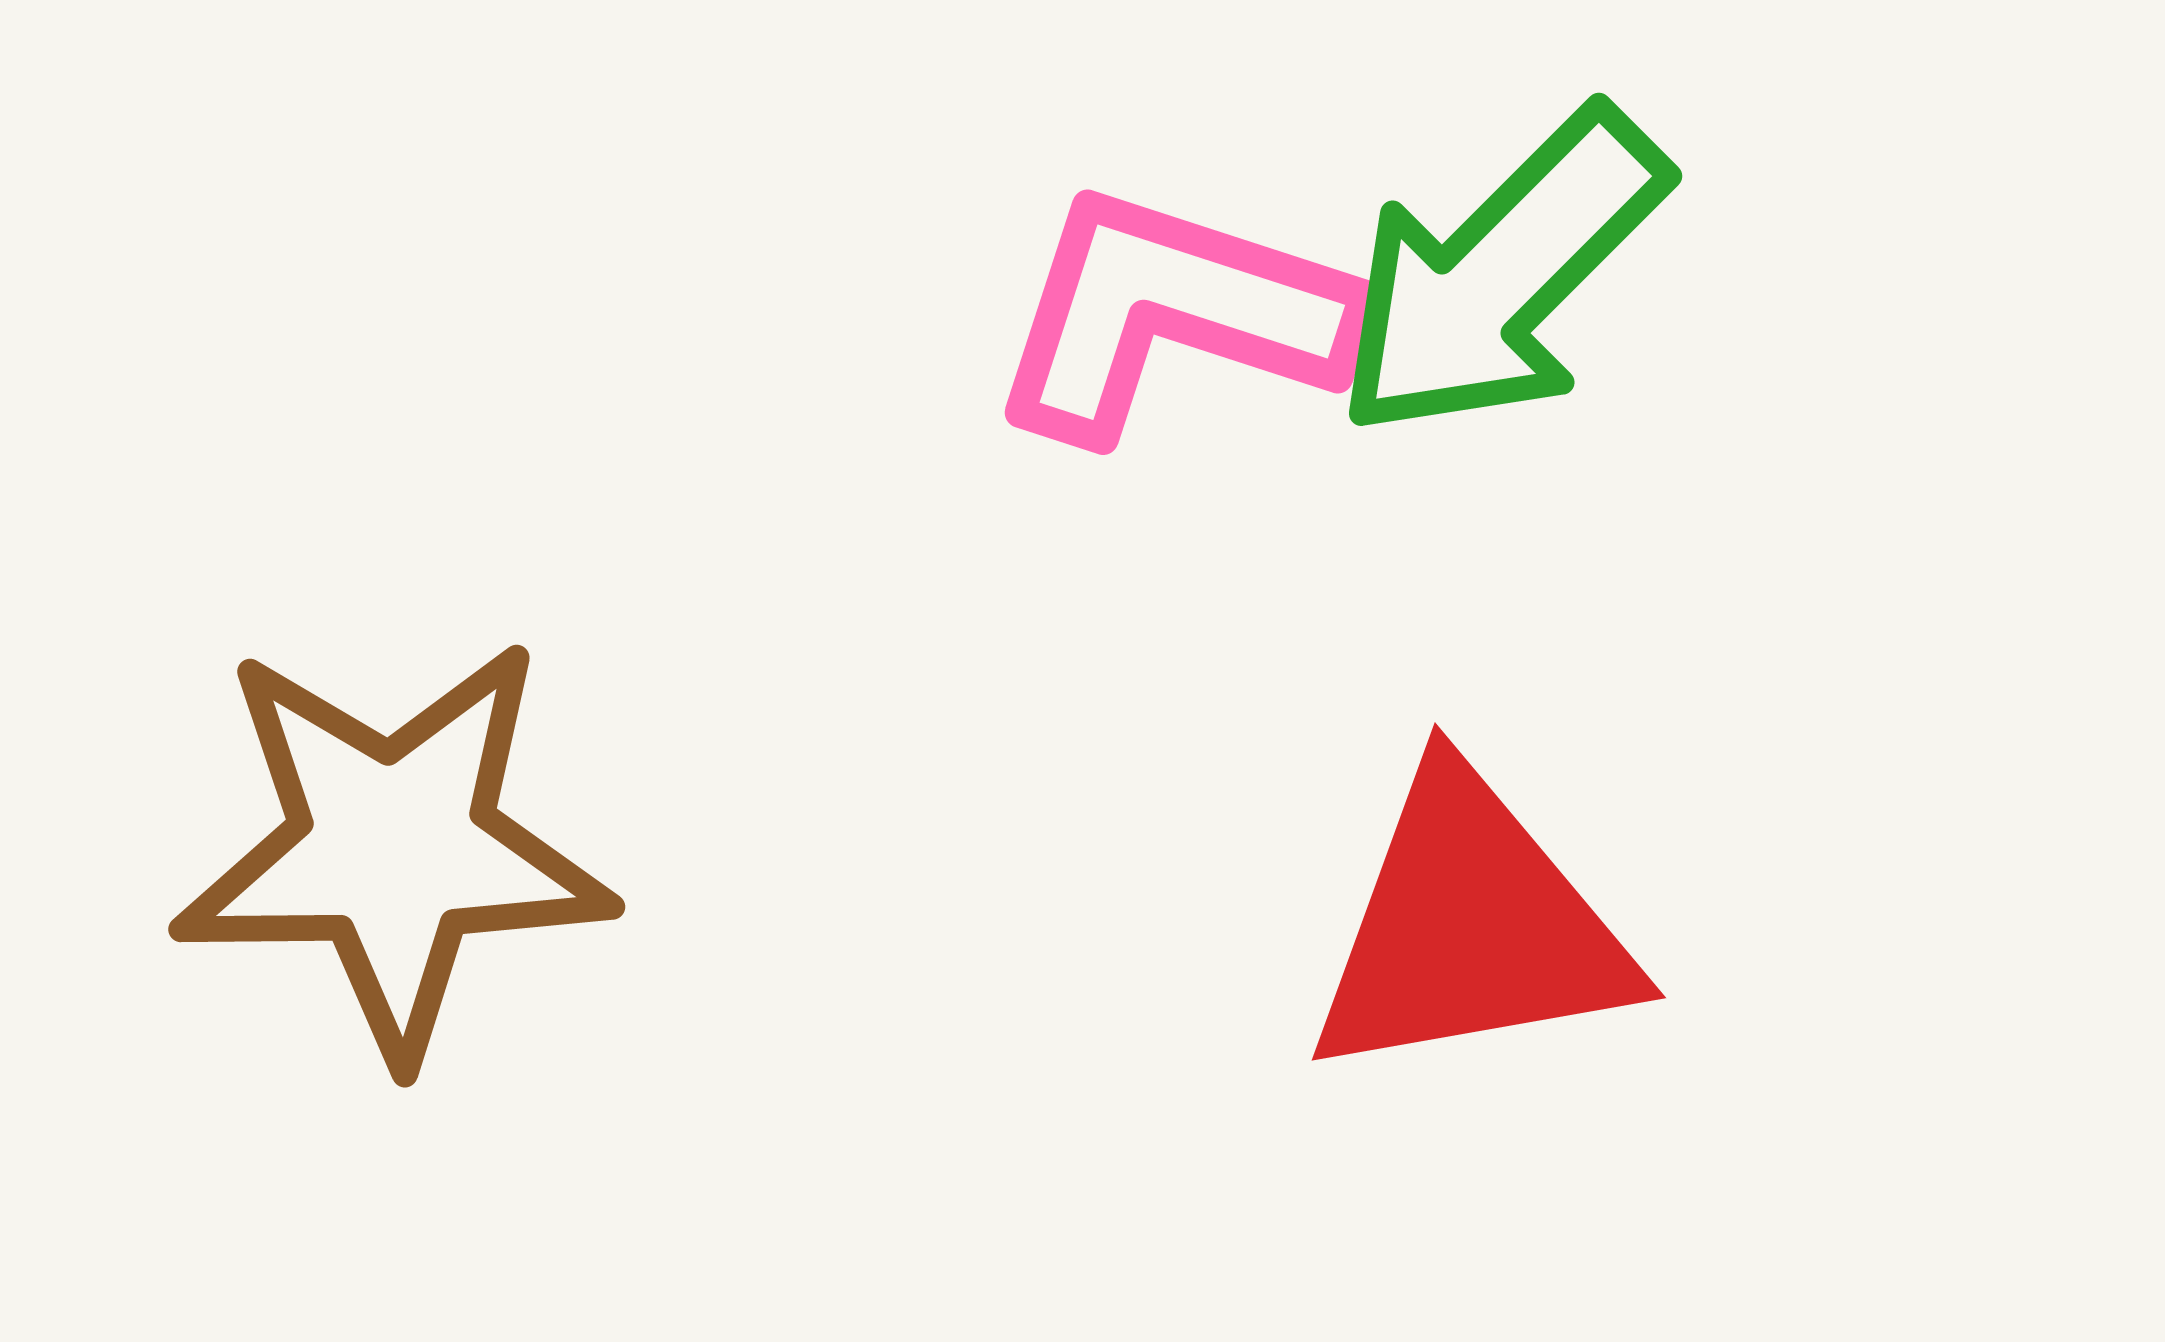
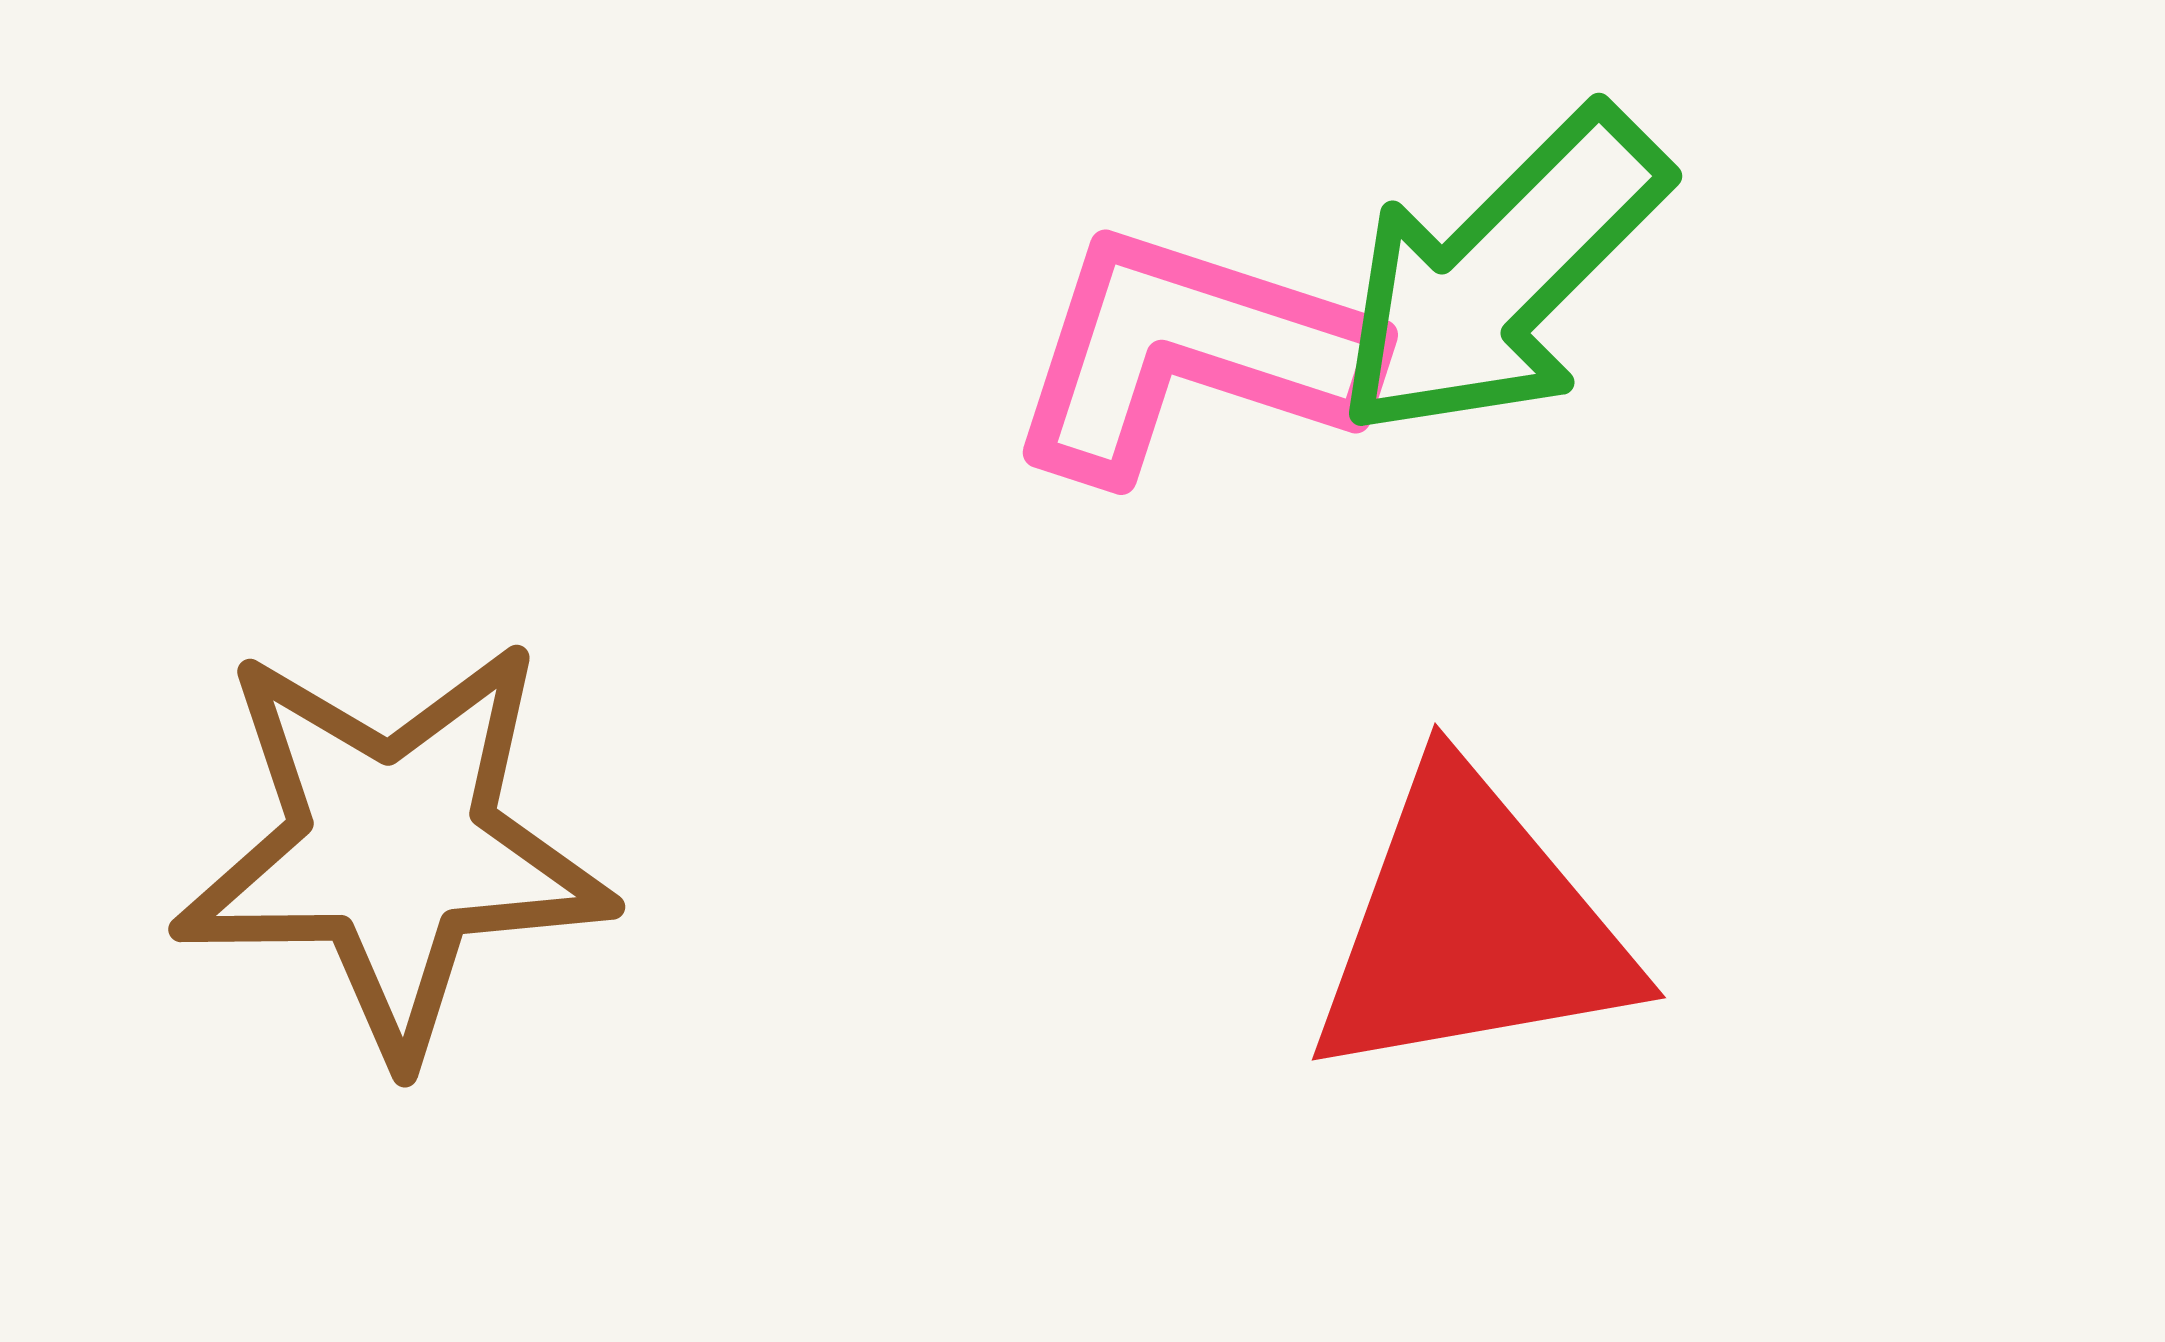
pink L-shape: moved 18 px right, 40 px down
